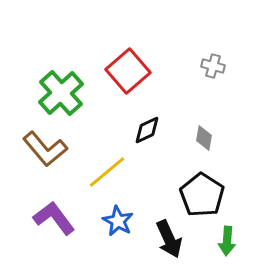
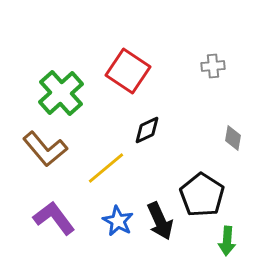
gray cross: rotated 20 degrees counterclockwise
red square: rotated 15 degrees counterclockwise
gray diamond: moved 29 px right
yellow line: moved 1 px left, 4 px up
black arrow: moved 9 px left, 18 px up
